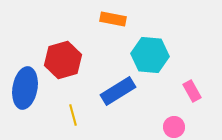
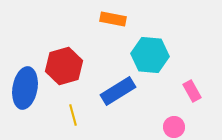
red hexagon: moved 1 px right, 6 px down
